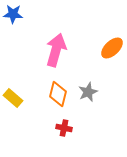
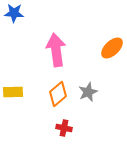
blue star: moved 1 px right, 1 px up
pink arrow: rotated 24 degrees counterclockwise
orange diamond: rotated 35 degrees clockwise
yellow rectangle: moved 6 px up; rotated 42 degrees counterclockwise
